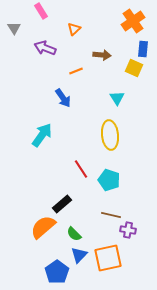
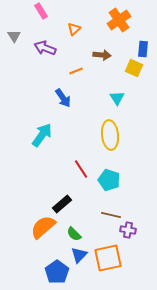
orange cross: moved 14 px left, 1 px up
gray triangle: moved 8 px down
